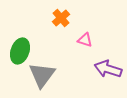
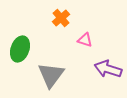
green ellipse: moved 2 px up
gray triangle: moved 9 px right
